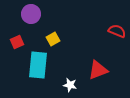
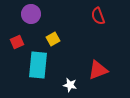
red semicircle: moved 19 px left, 15 px up; rotated 132 degrees counterclockwise
